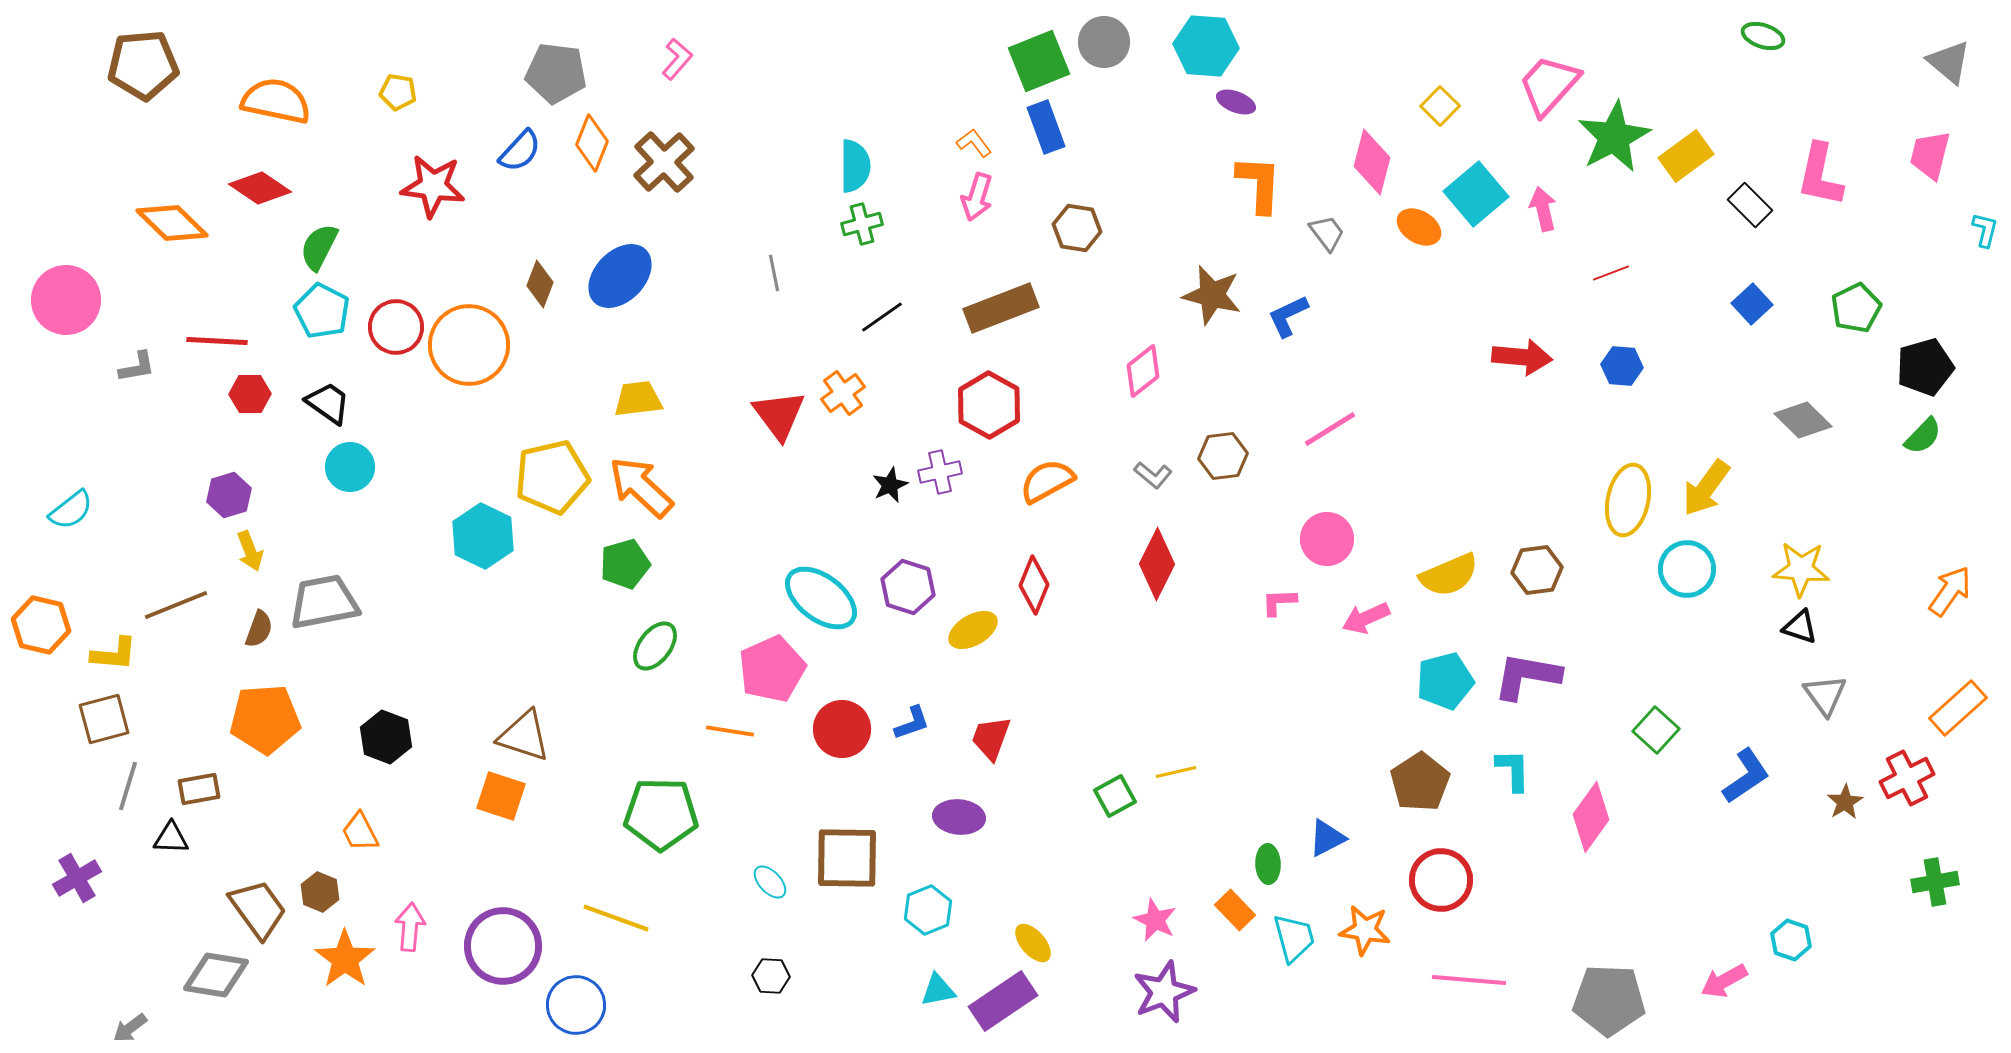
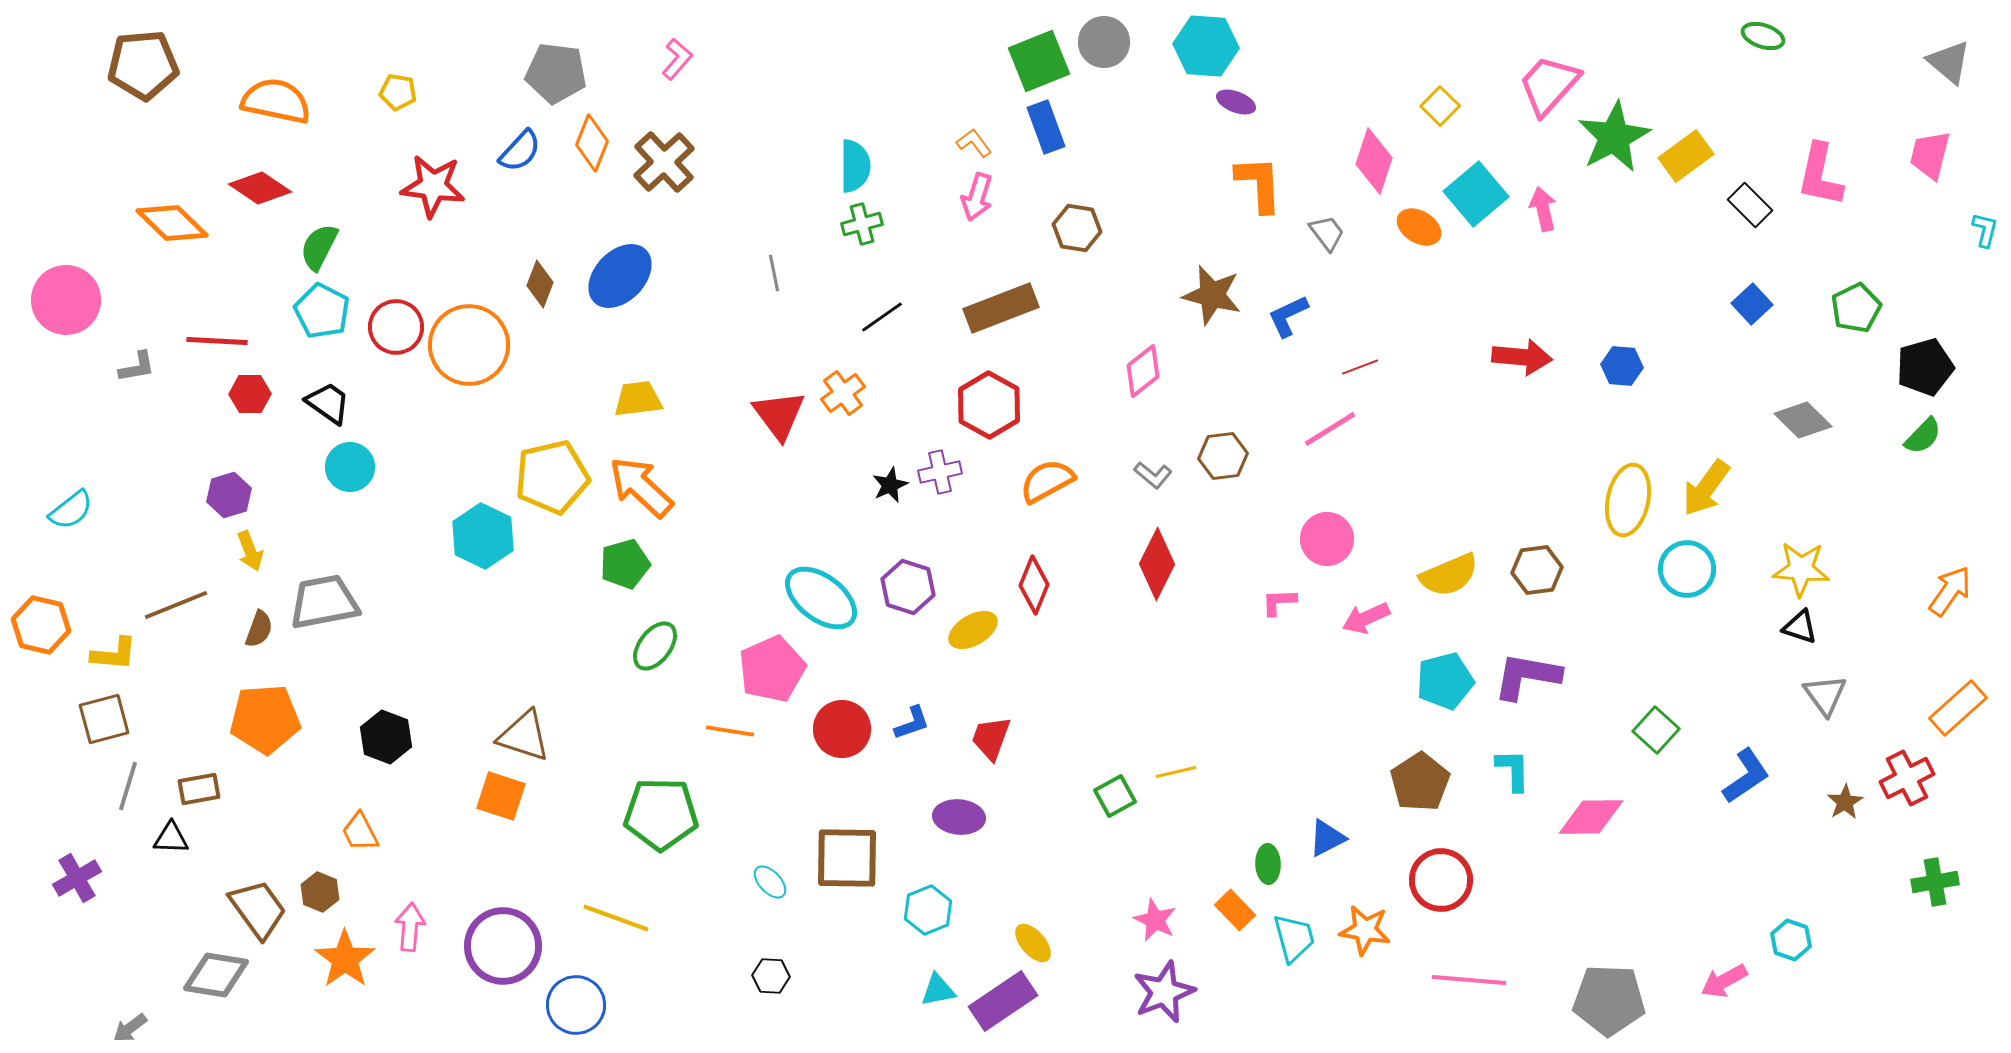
pink diamond at (1372, 162): moved 2 px right, 1 px up; rotated 4 degrees clockwise
orange L-shape at (1259, 184): rotated 6 degrees counterclockwise
red line at (1611, 273): moved 251 px left, 94 px down
pink diamond at (1591, 817): rotated 54 degrees clockwise
